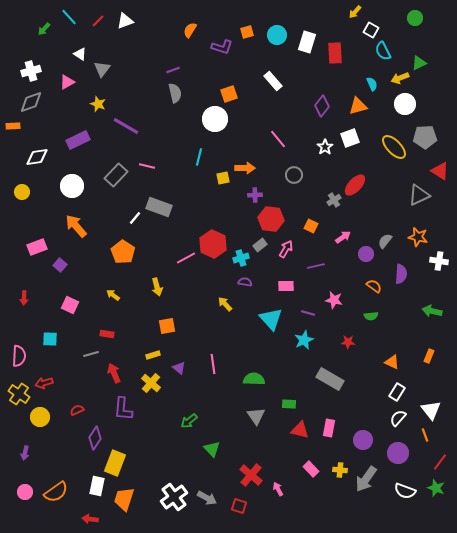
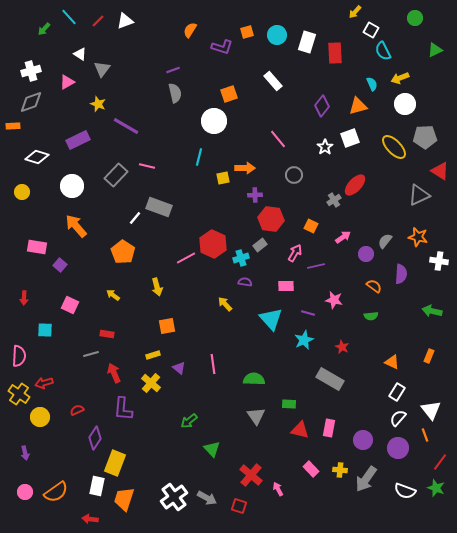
green triangle at (419, 63): moved 16 px right, 13 px up
white circle at (215, 119): moved 1 px left, 2 px down
white diamond at (37, 157): rotated 25 degrees clockwise
pink rectangle at (37, 247): rotated 30 degrees clockwise
pink arrow at (286, 249): moved 9 px right, 4 px down
cyan square at (50, 339): moved 5 px left, 9 px up
red star at (348, 342): moved 6 px left, 5 px down; rotated 24 degrees clockwise
purple arrow at (25, 453): rotated 24 degrees counterclockwise
purple circle at (398, 453): moved 5 px up
